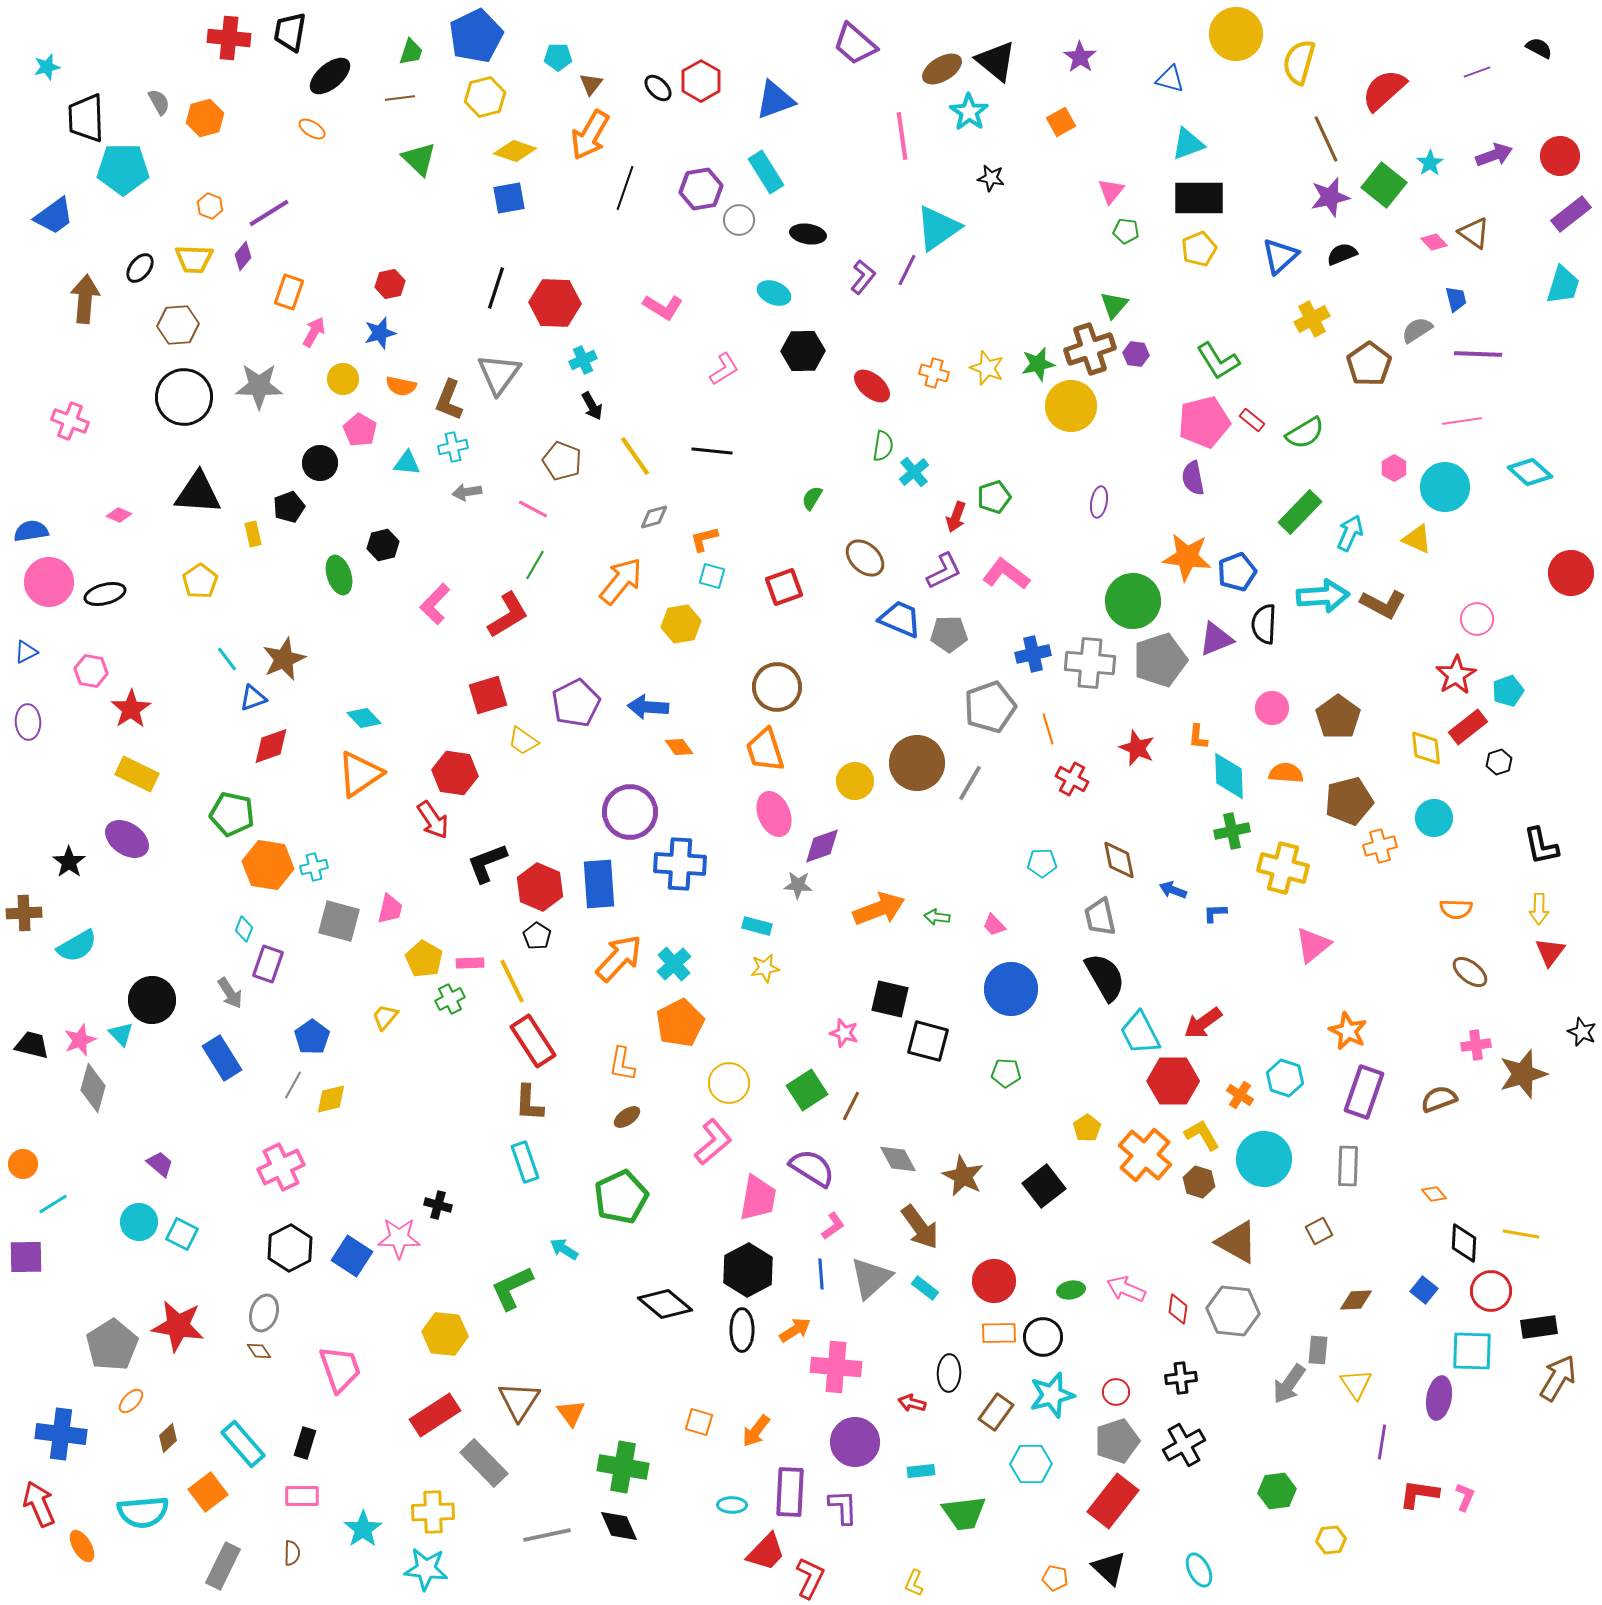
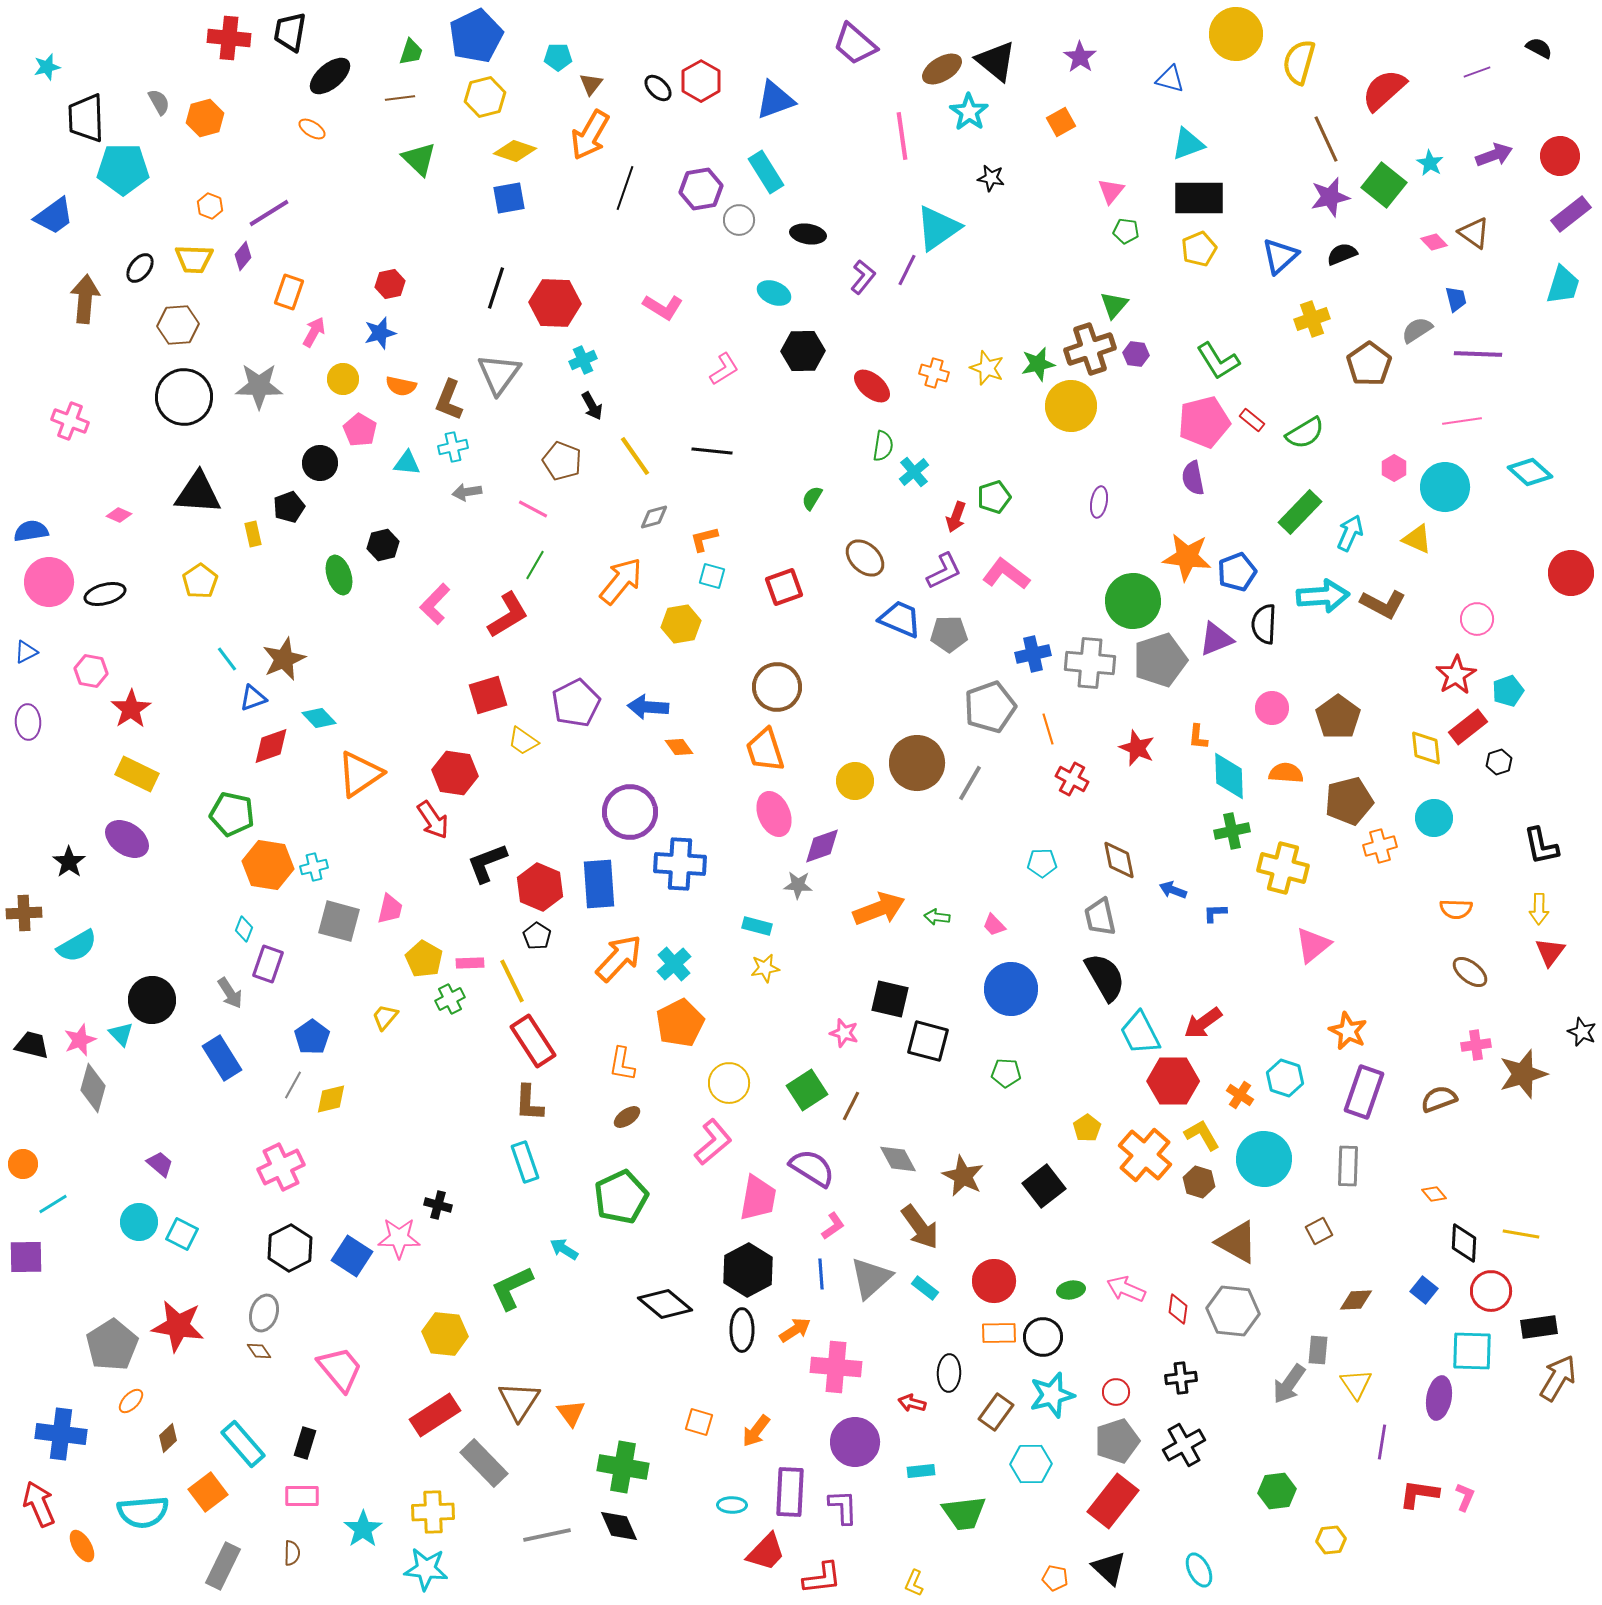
cyan star at (1430, 163): rotated 8 degrees counterclockwise
yellow cross at (1312, 319): rotated 8 degrees clockwise
cyan diamond at (364, 718): moved 45 px left
pink trapezoid at (340, 1369): rotated 21 degrees counterclockwise
red L-shape at (810, 1578): moved 12 px right; rotated 57 degrees clockwise
